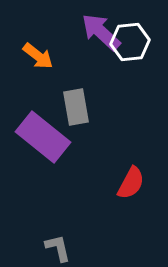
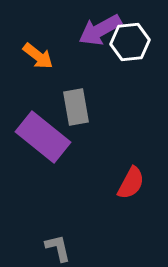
purple arrow: moved 1 px left, 2 px up; rotated 72 degrees counterclockwise
